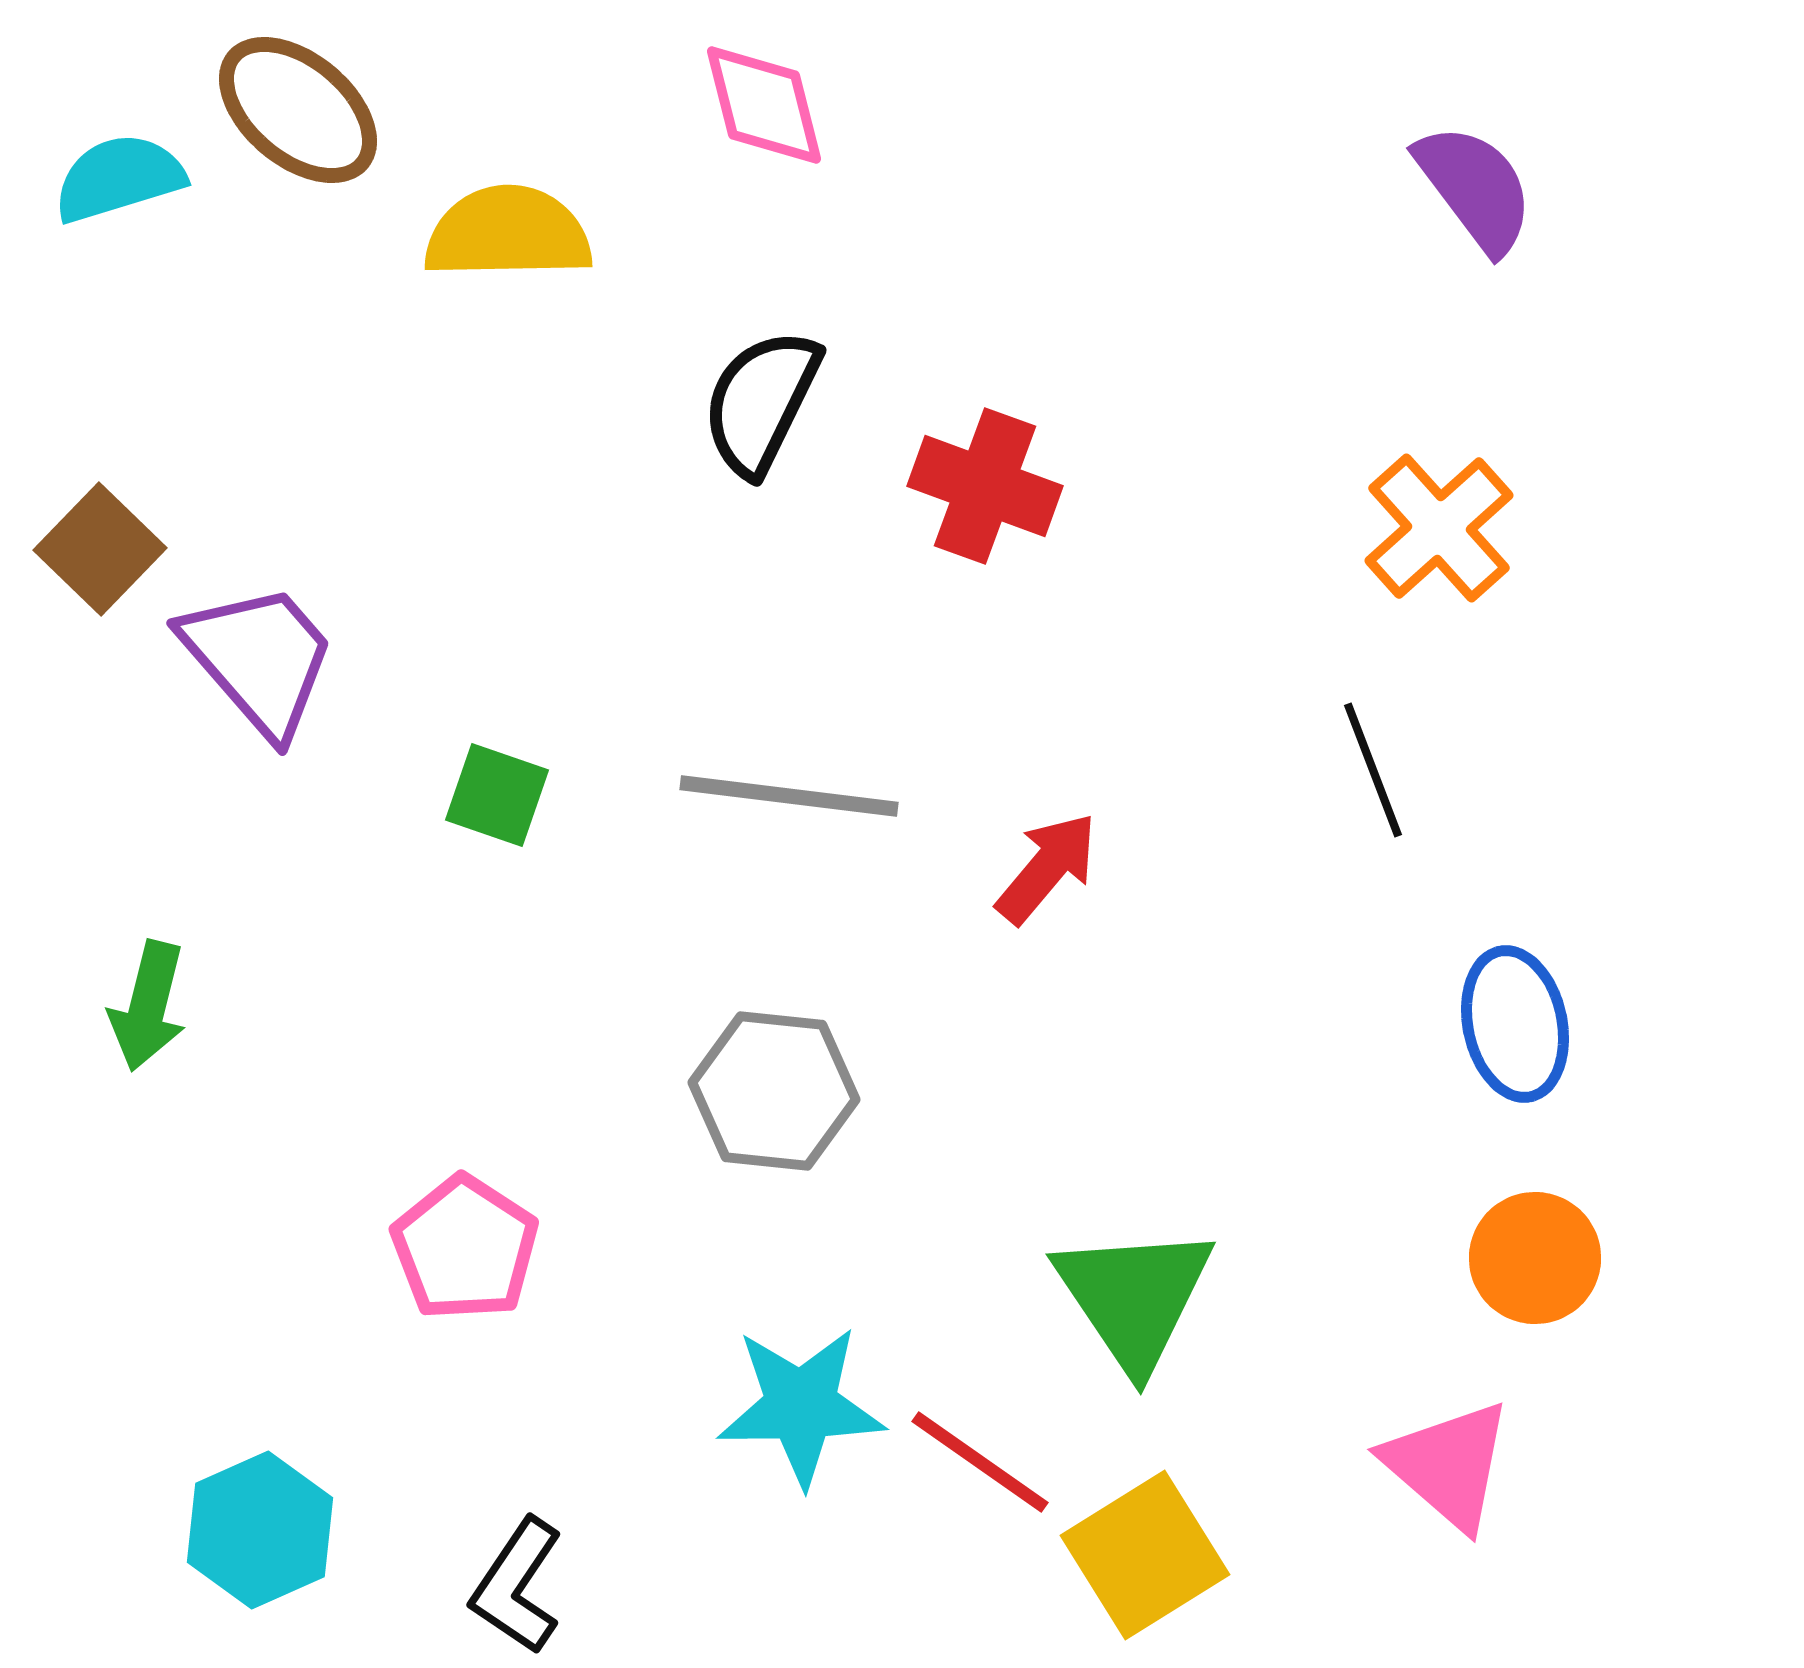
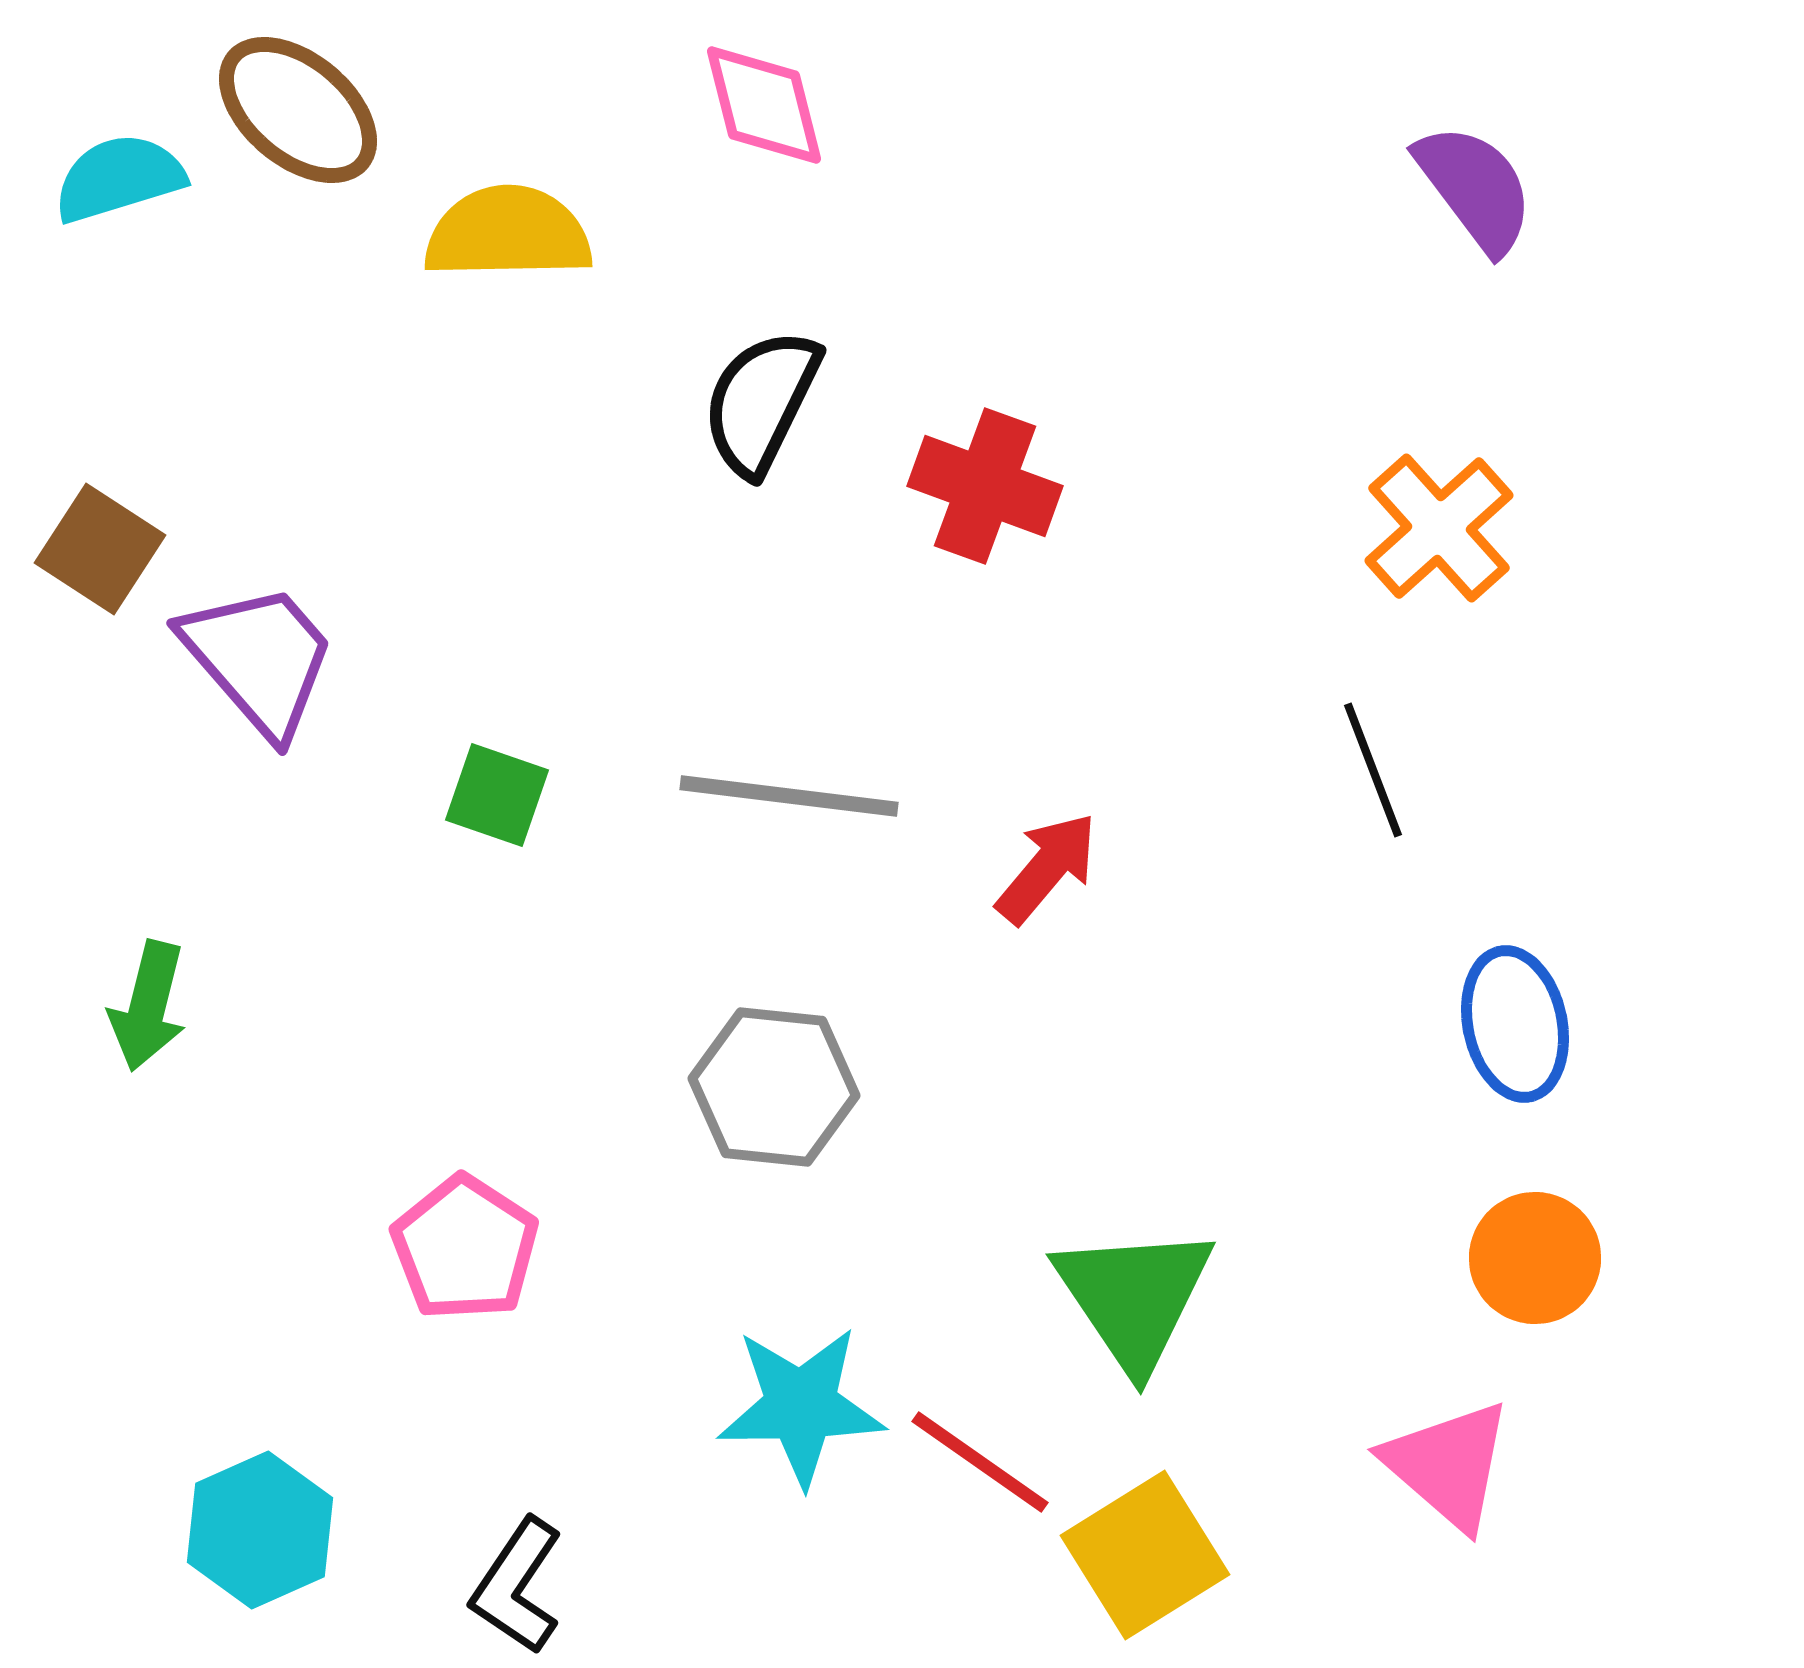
brown square: rotated 11 degrees counterclockwise
gray hexagon: moved 4 px up
